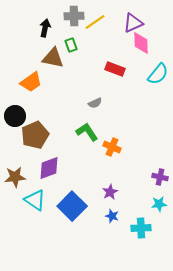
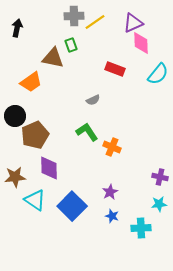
black arrow: moved 28 px left
gray semicircle: moved 2 px left, 3 px up
purple diamond: rotated 70 degrees counterclockwise
